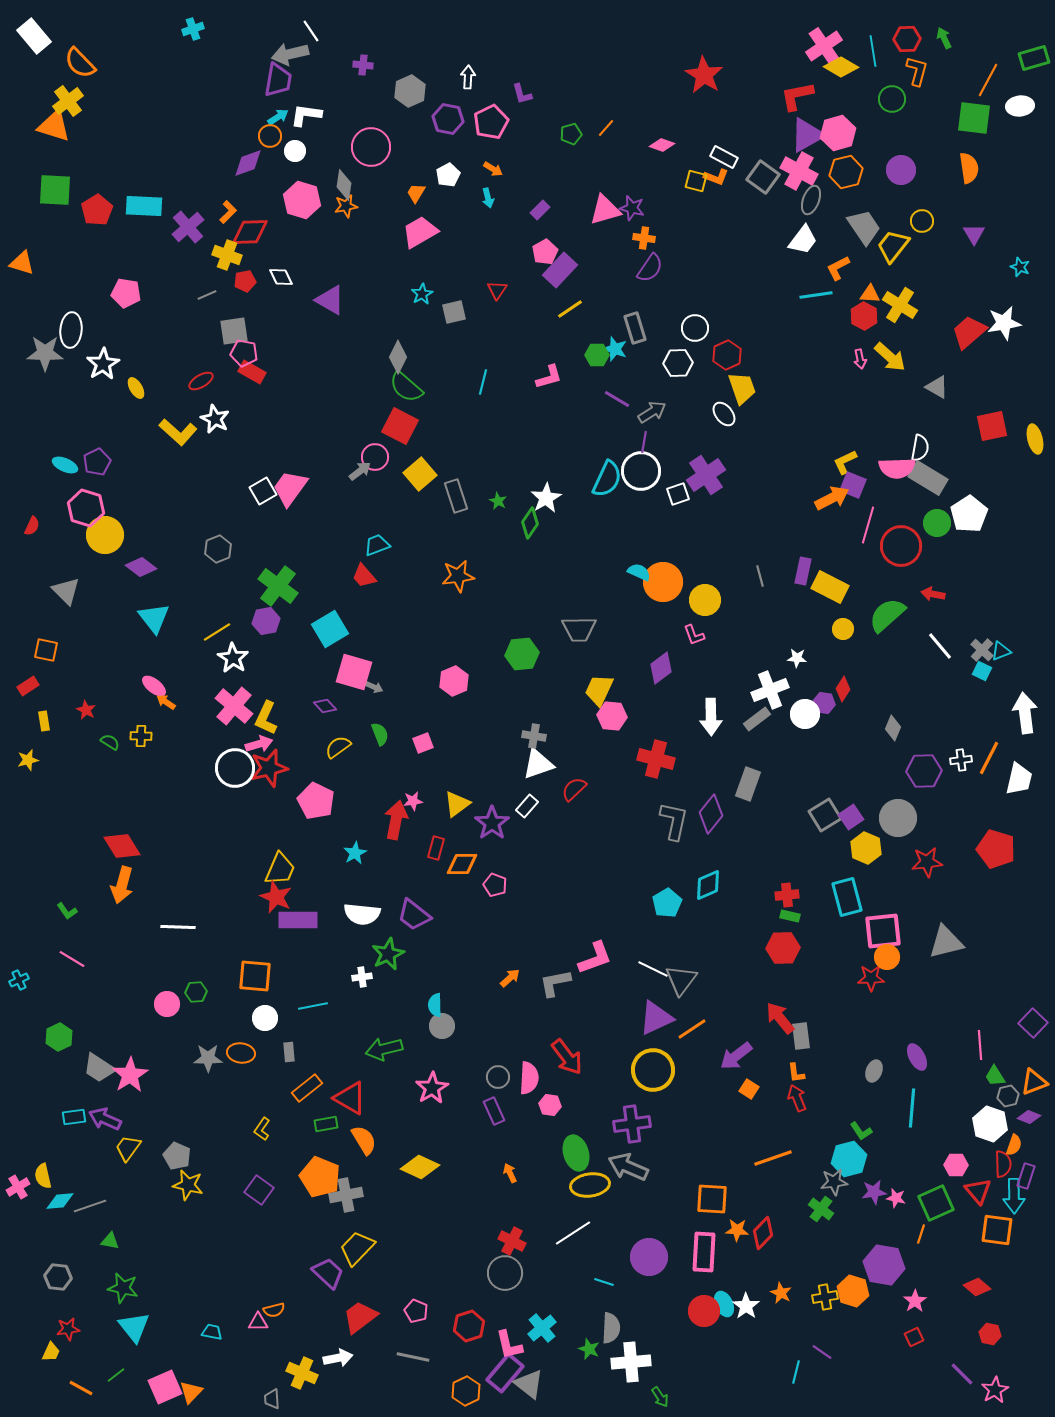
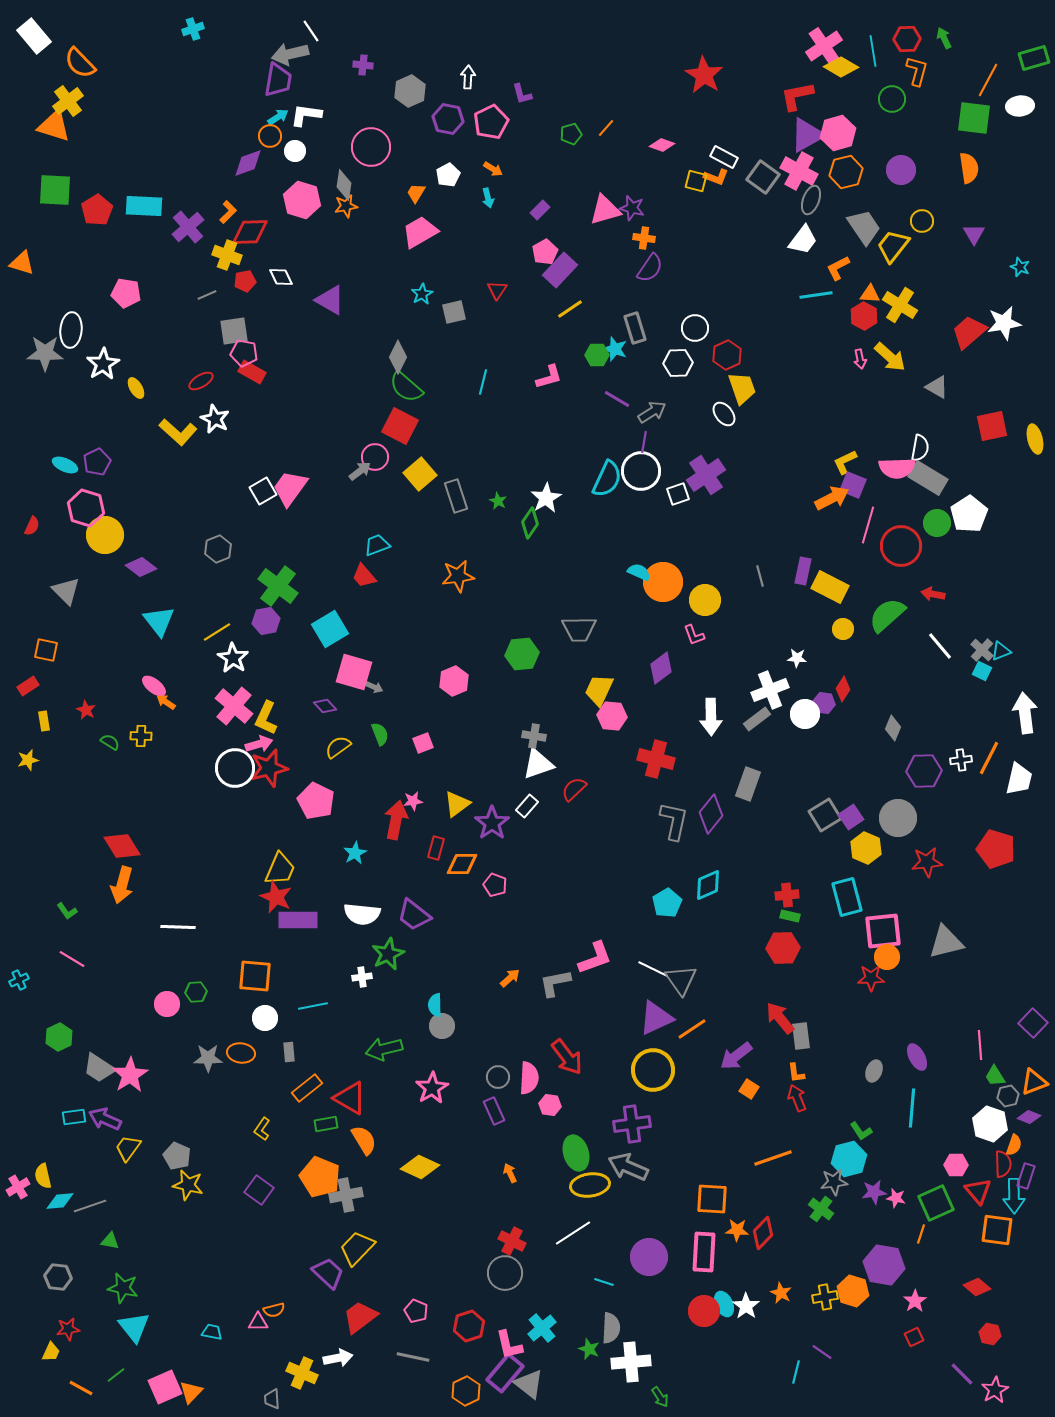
cyan triangle at (154, 618): moved 5 px right, 3 px down
gray triangle at (681, 980): rotated 12 degrees counterclockwise
